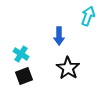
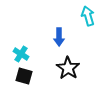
cyan arrow: rotated 36 degrees counterclockwise
blue arrow: moved 1 px down
black square: rotated 36 degrees clockwise
